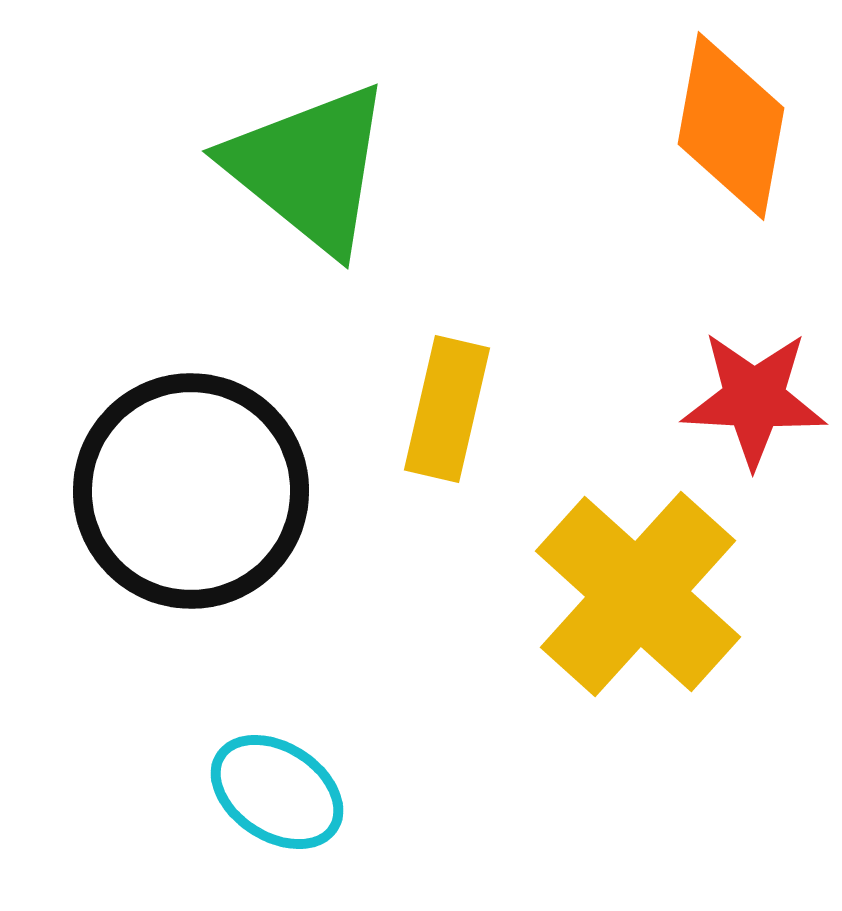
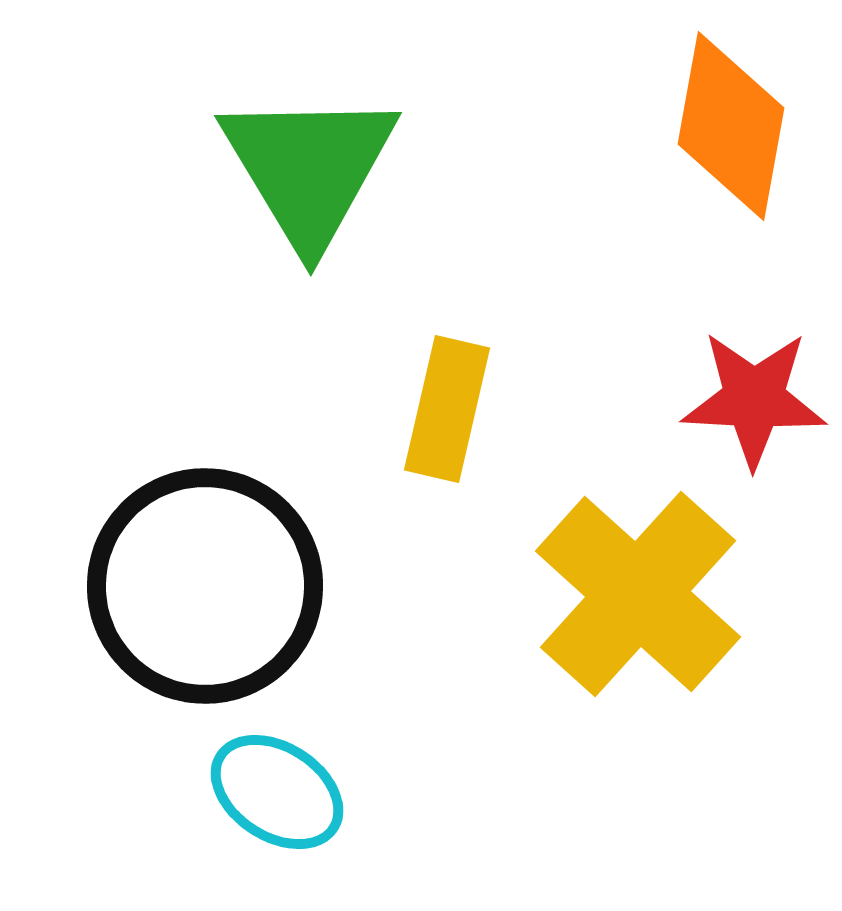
green triangle: rotated 20 degrees clockwise
black circle: moved 14 px right, 95 px down
